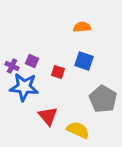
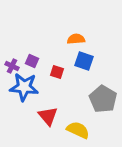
orange semicircle: moved 6 px left, 12 px down
red square: moved 1 px left
